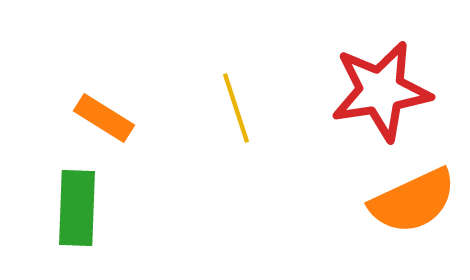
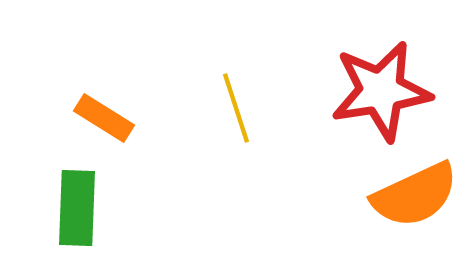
orange semicircle: moved 2 px right, 6 px up
